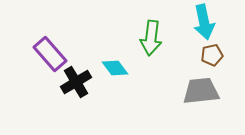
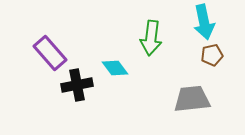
purple rectangle: moved 1 px up
black cross: moved 1 px right, 3 px down; rotated 20 degrees clockwise
gray trapezoid: moved 9 px left, 8 px down
